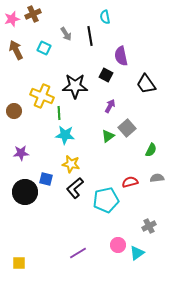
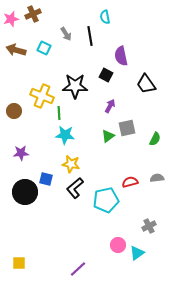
pink star: moved 1 px left
brown arrow: rotated 48 degrees counterclockwise
gray square: rotated 30 degrees clockwise
green semicircle: moved 4 px right, 11 px up
purple line: moved 16 px down; rotated 12 degrees counterclockwise
